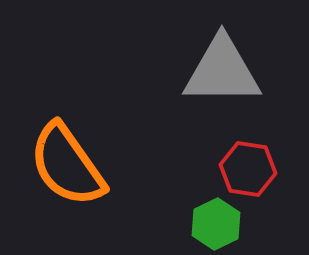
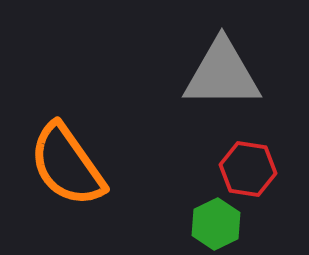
gray triangle: moved 3 px down
